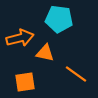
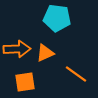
cyan pentagon: moved 2 px left, 1 px up
orange arrow: moved 3 px left, 11 px down; rotated 12 degrees clockwise
orange triangle: rotated 36 degrees counterclockwise
